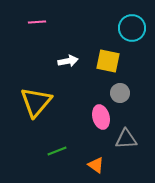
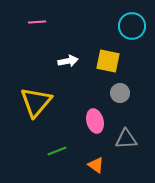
cyan circle: moved 2 px up
pink ellipse: moved 6 px left, 4 px down
